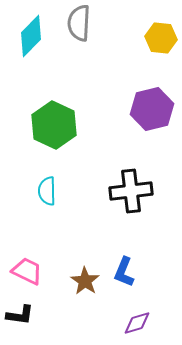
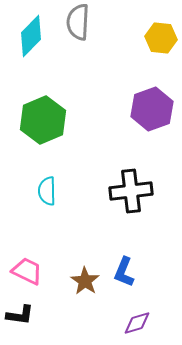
gray semicircle: moved 1 px left, 1 px up
purple hexagon: rotated 6 degrees counterclockwise
green hexagon: moved 11 px left, 5 px up; rotated 12 degrees clockwise
